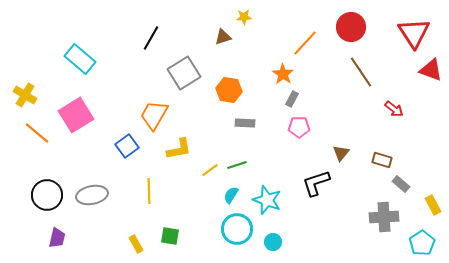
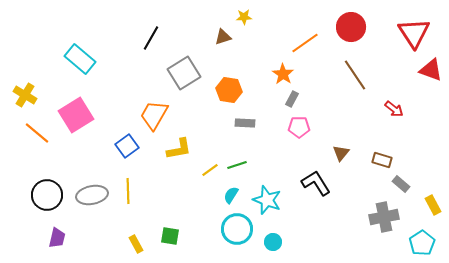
orange line at (305, 43): rotated 12 degrees clockwise
brown line at (361, 72): moved 6 px left, 3 px down
black L-shape at (316, 183): rotated 76 degrees clockwise
yellow line at (149, 191): moved 21 px left
gray cross at (384, 217): rotated 8 degrees counterclockwise
